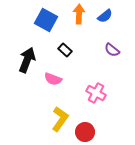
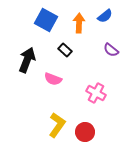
orange arrow: moved 9 px down
purple semicircle: moved 1 px left
yellow L-shape: moved 3 px left, 6 px down
